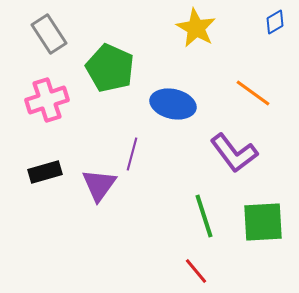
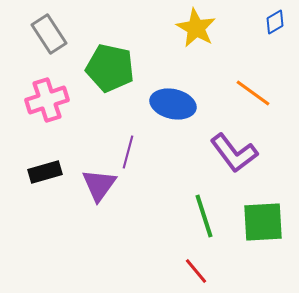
green pentagon: rotated 12 degrees counterclockwise
purple line: moved 4 px left, 2 px up
